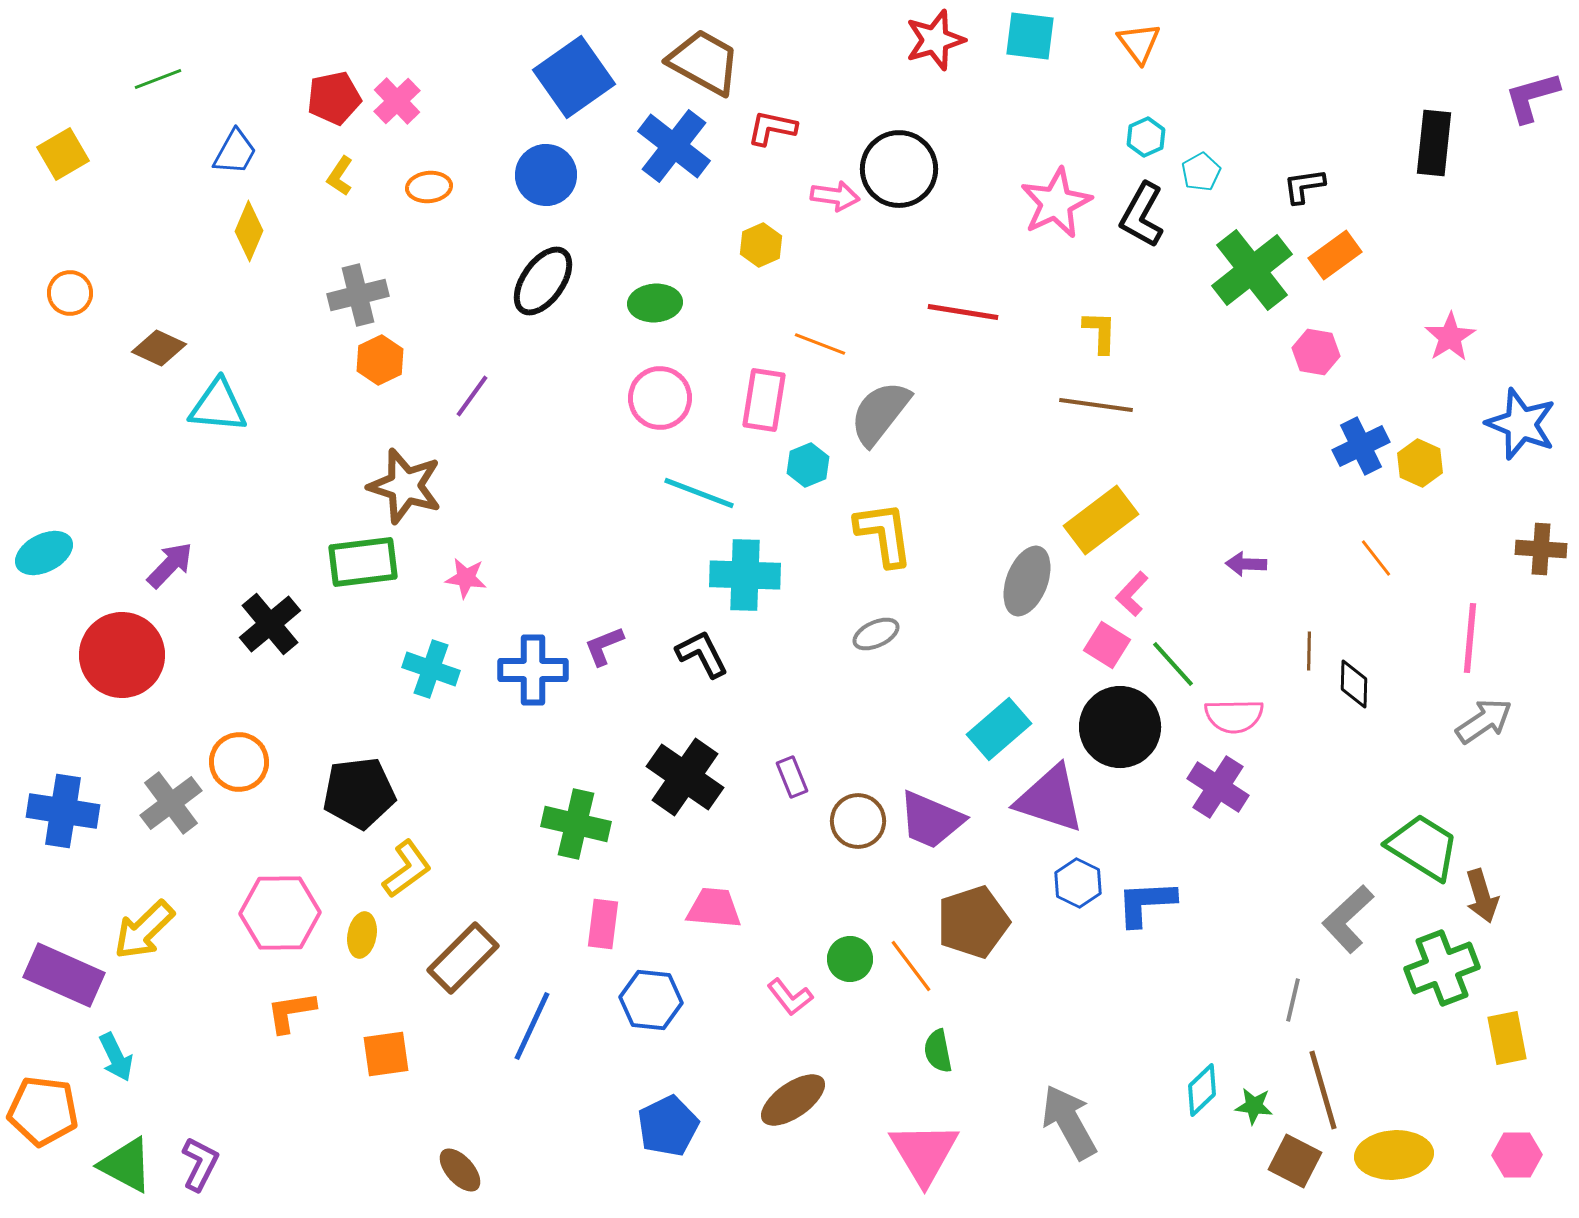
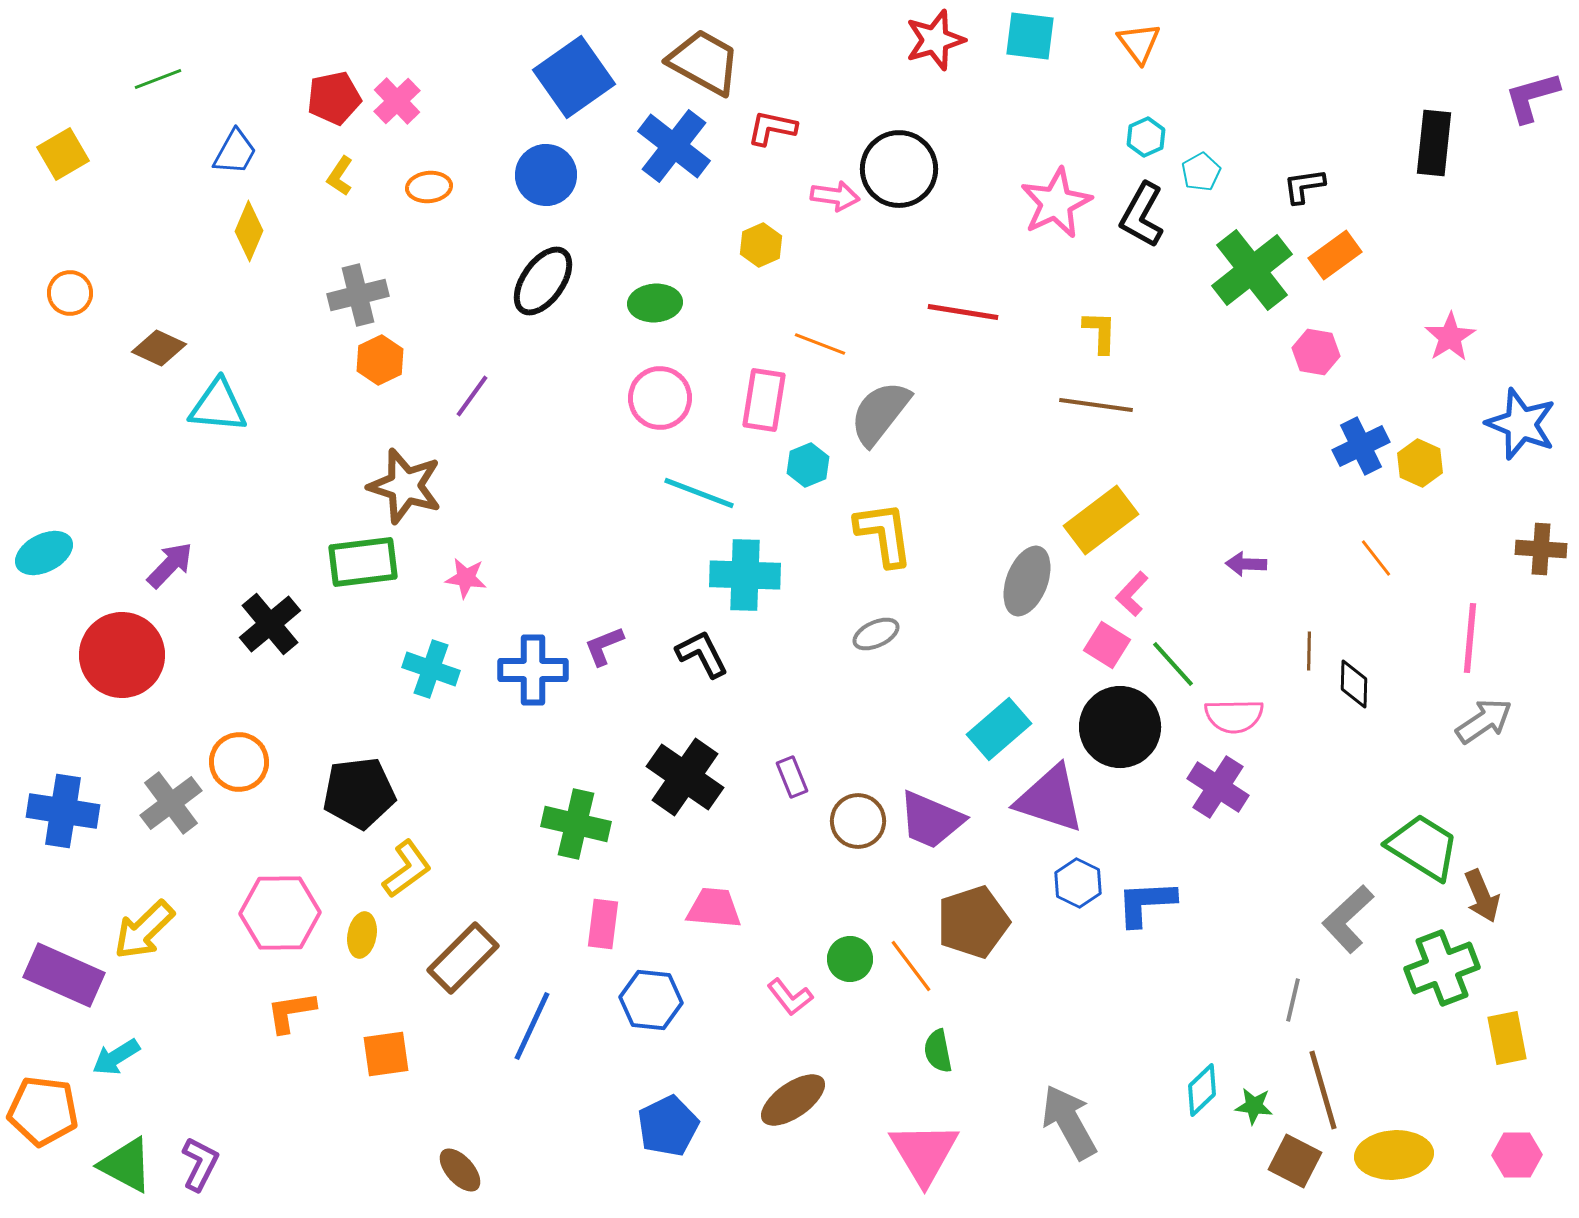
brown arrow at (1482, 896): rotated 6 degrees counterclockwise
cyan arrow at (116, 1057): rotated 84 degrees clockwise
